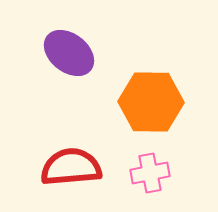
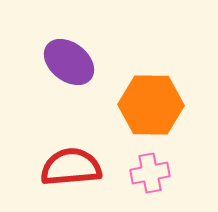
purple ellipse: moved 9 px down
orange hexagon: moved 3 px down
